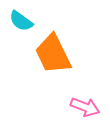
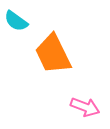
cyan semicircle: moved 5 px left
